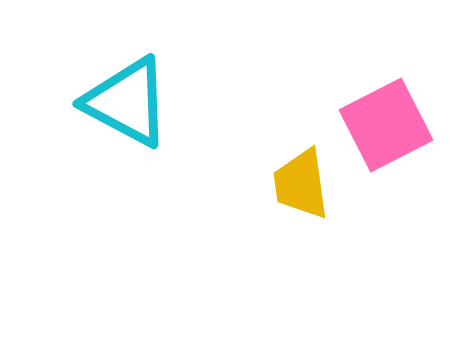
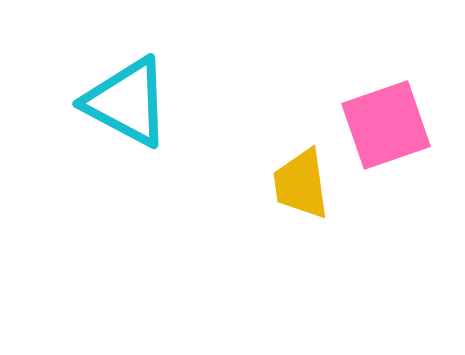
pink square: rotated 8 degrees clockwise
